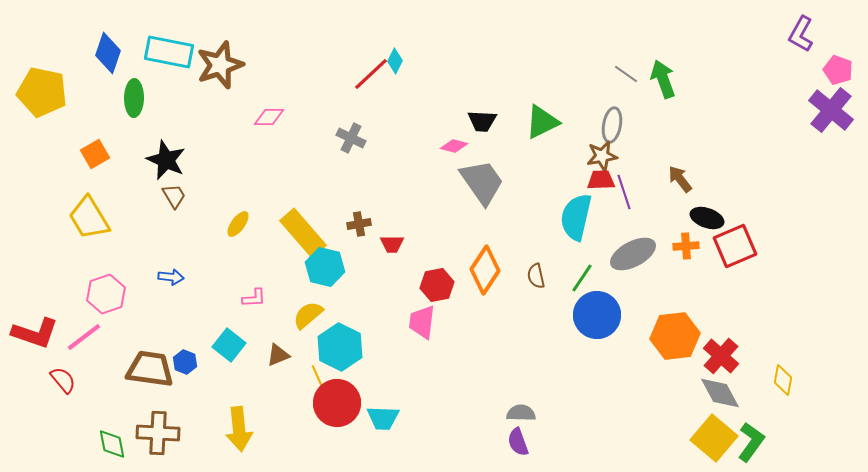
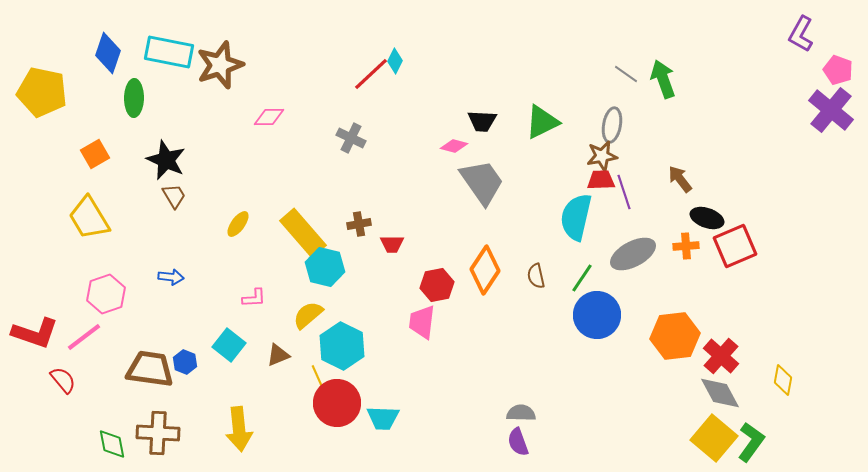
cyan hexagon at (340, 347): moved 2 px right, 1 px up
